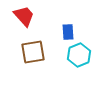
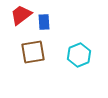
red trapezoid: moved 3 px left, 1 px up; rotated 85 degrees counterclockwise
blue rectangle: moved 24 px left, 10 px up
